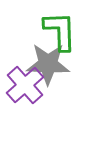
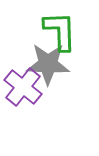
purple cross: moved 2 px left, 2 px down; rotated 9 degrees counterclockwise
